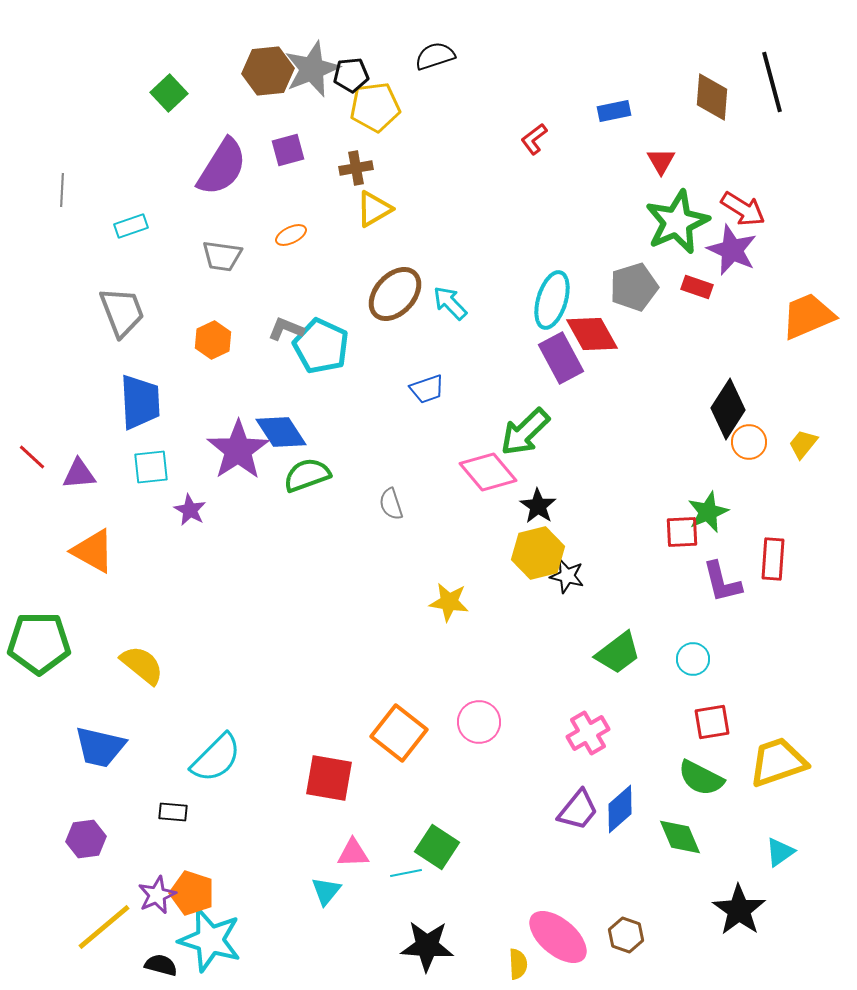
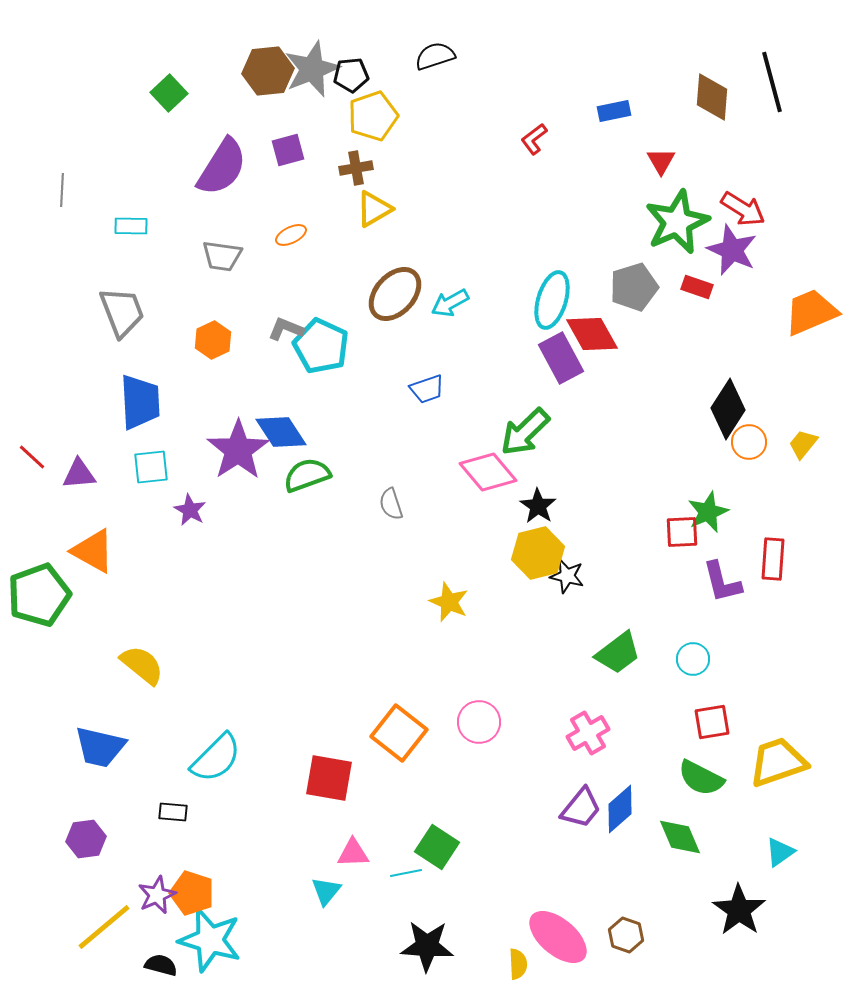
yellow pentagon at (375, 107): moved 2 px left, 9 px down; rotated 12 degrees counterclockwise
cyan rectangle at (131, 226): rotated 20 degrees clockwise
cyan arrow at (450, 303): rotated 75 degrees counterclockwise
orange trapezoid at (808, 316): moved 3 px right, 4 px up
yellow star at (449, 602): rotated 15 degrees clockwise
green pentagon at (39, 643): moved 48 px up; rotated 20 degrees counterclockwise
purple trapezoid at (578, 810): moved 3 px right, 2 px up
